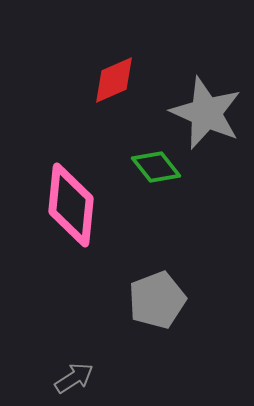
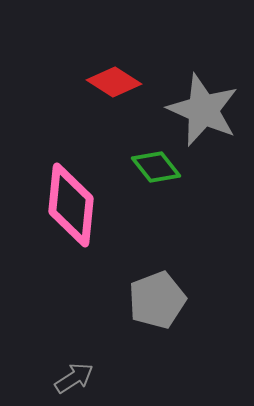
red diamond: moved 2 px down; rotated 56 degrees clockwise
gray star: moved 3 px left, 3 px up
